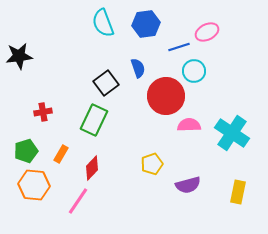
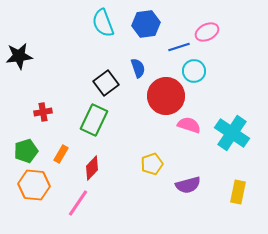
pink semicircle: rotated 20 degrees clockwise
pink line: moved 2 px down
